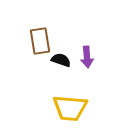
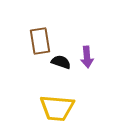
black semicircle: moved 2 px down
yellow trapezoid: moved 13 px left
